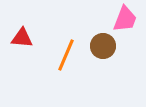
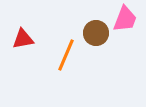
red triangle: moved 1 px right, 1 px down; rotated 15 degrees counterclockwise
brown circle: moved 7 px left, 13 px up
